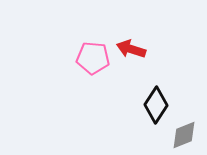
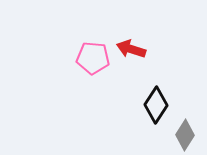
gray diamond: moved 1 px right; rotated 36 degrees counterclockwise
